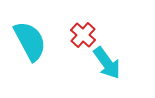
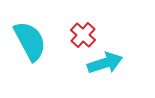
cyan arrow: moved 2 px left; rotated 72 degrees counterclockwise
